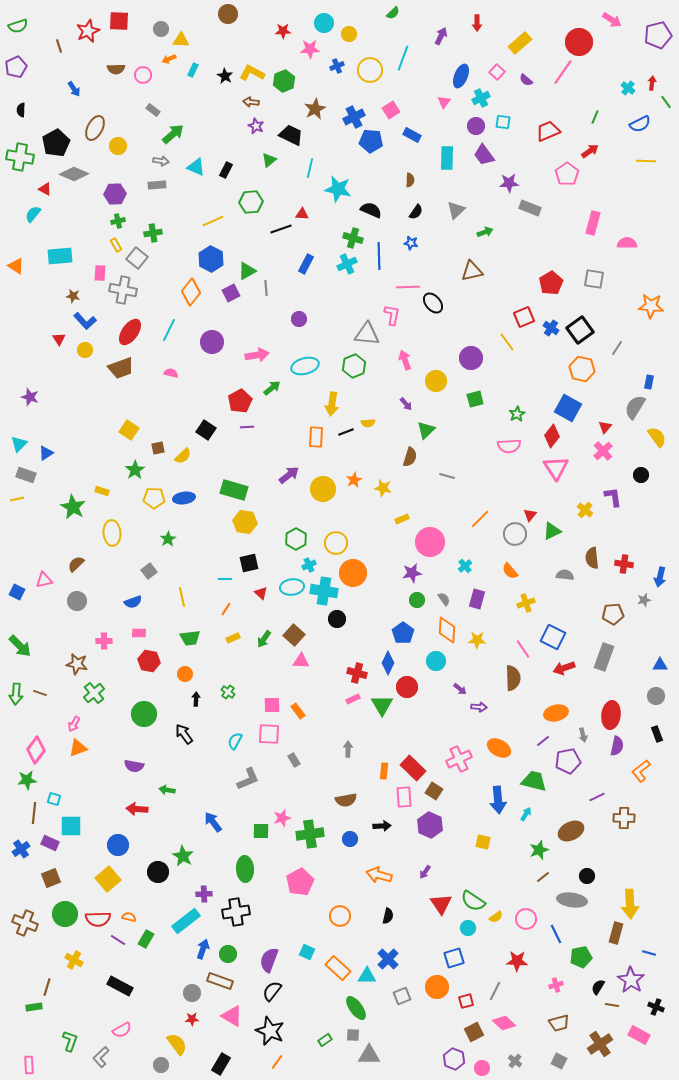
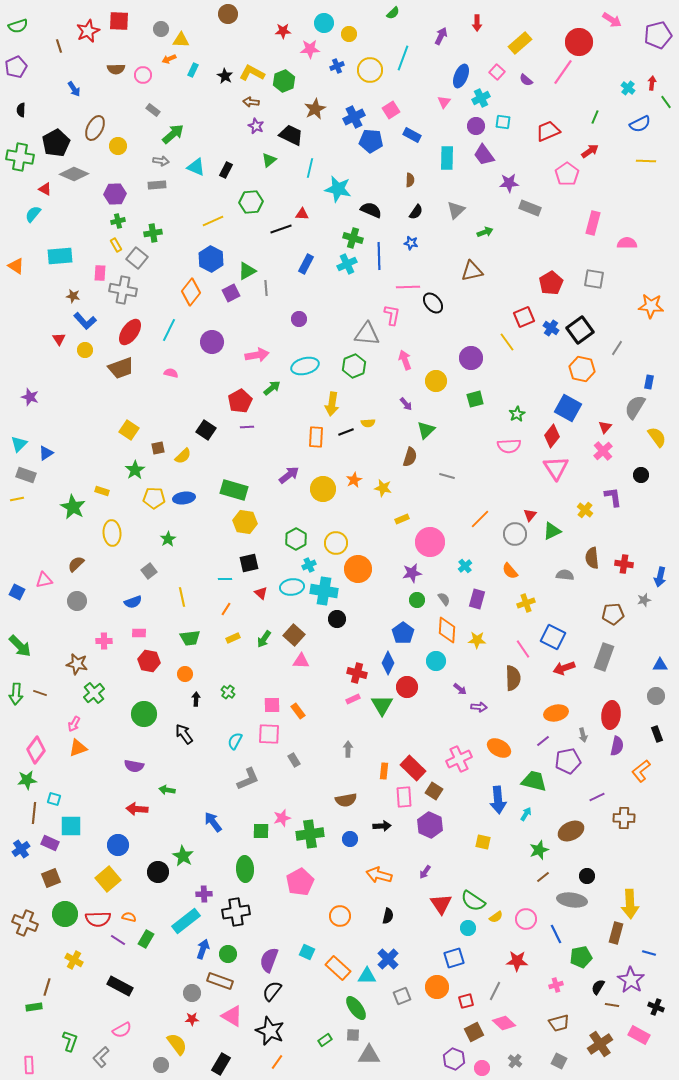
orange circle at (353, 573): moved 5 px right, 4 px up
